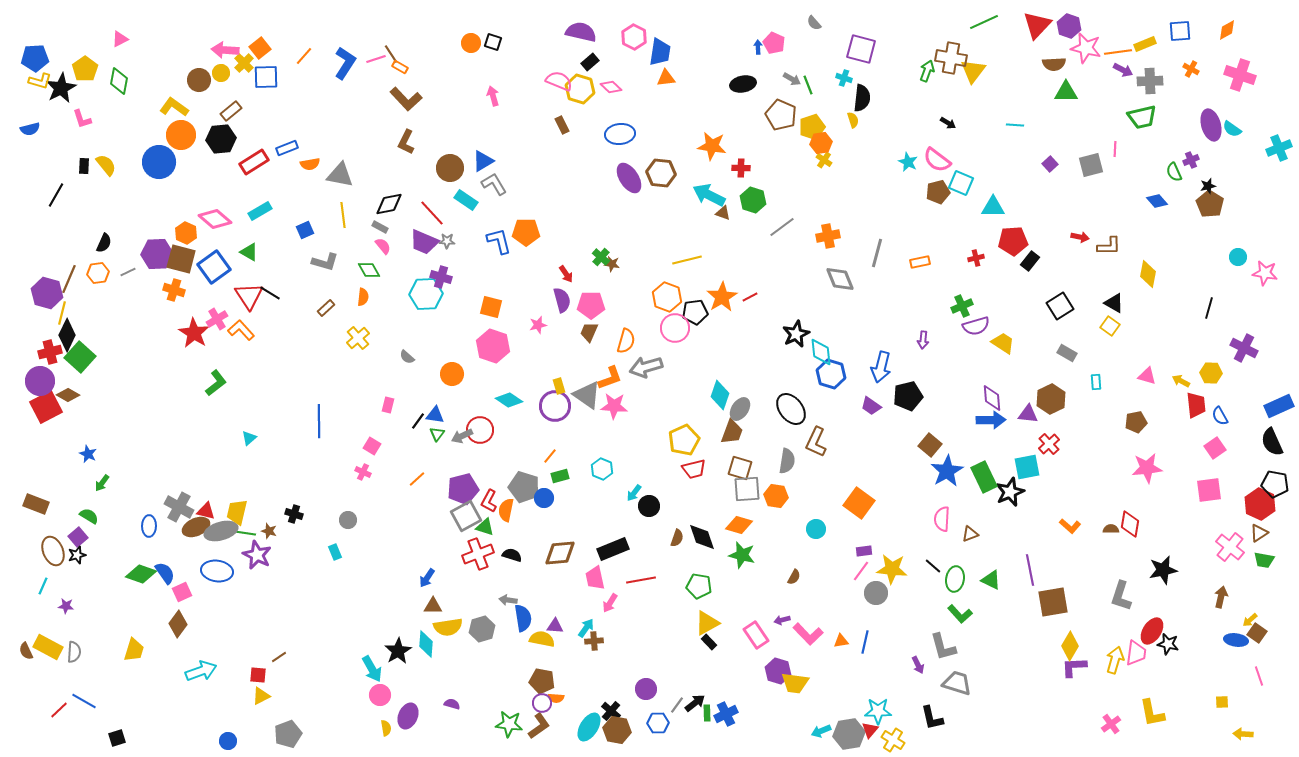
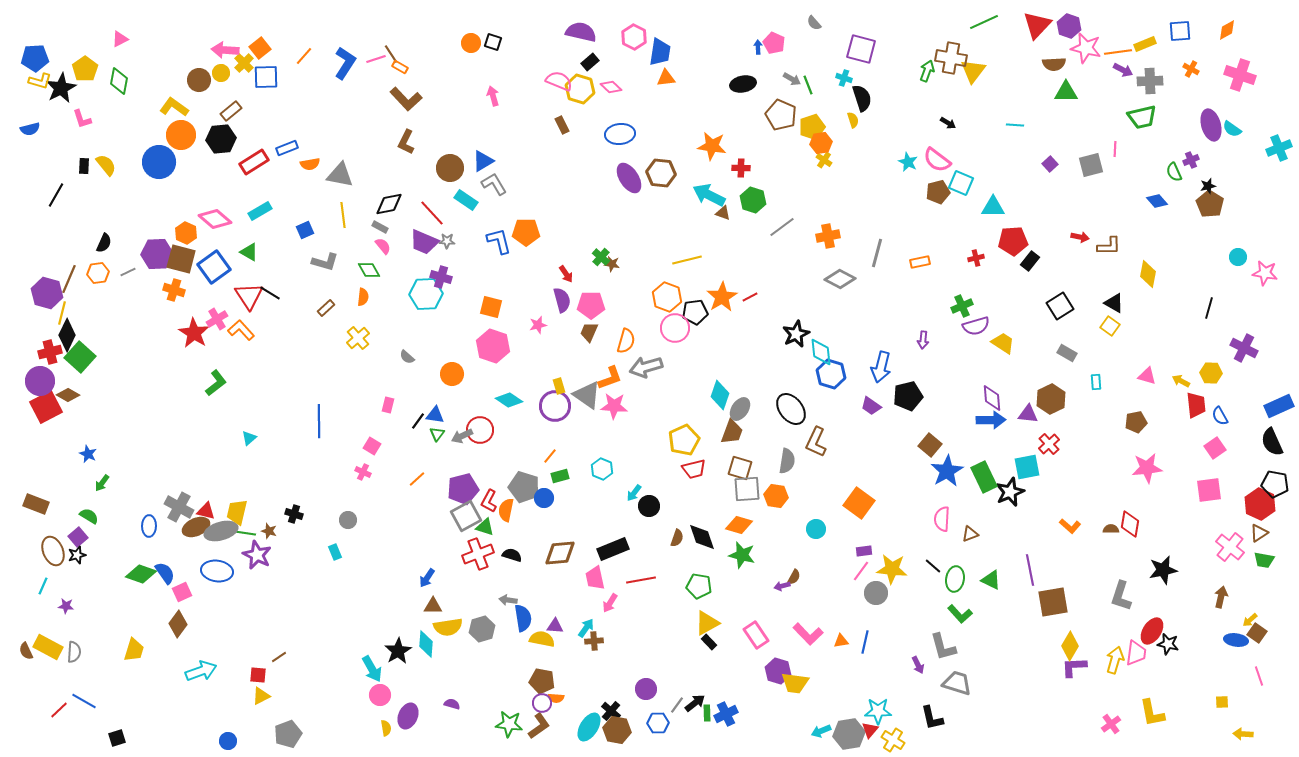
black semicircle at (862, 98): rotated 24 degrees counterclockwise
gray diamond at (840, 279): rotated 40 degrees counterclockwise
purple arrow at (782, 620): moved 34 px up
